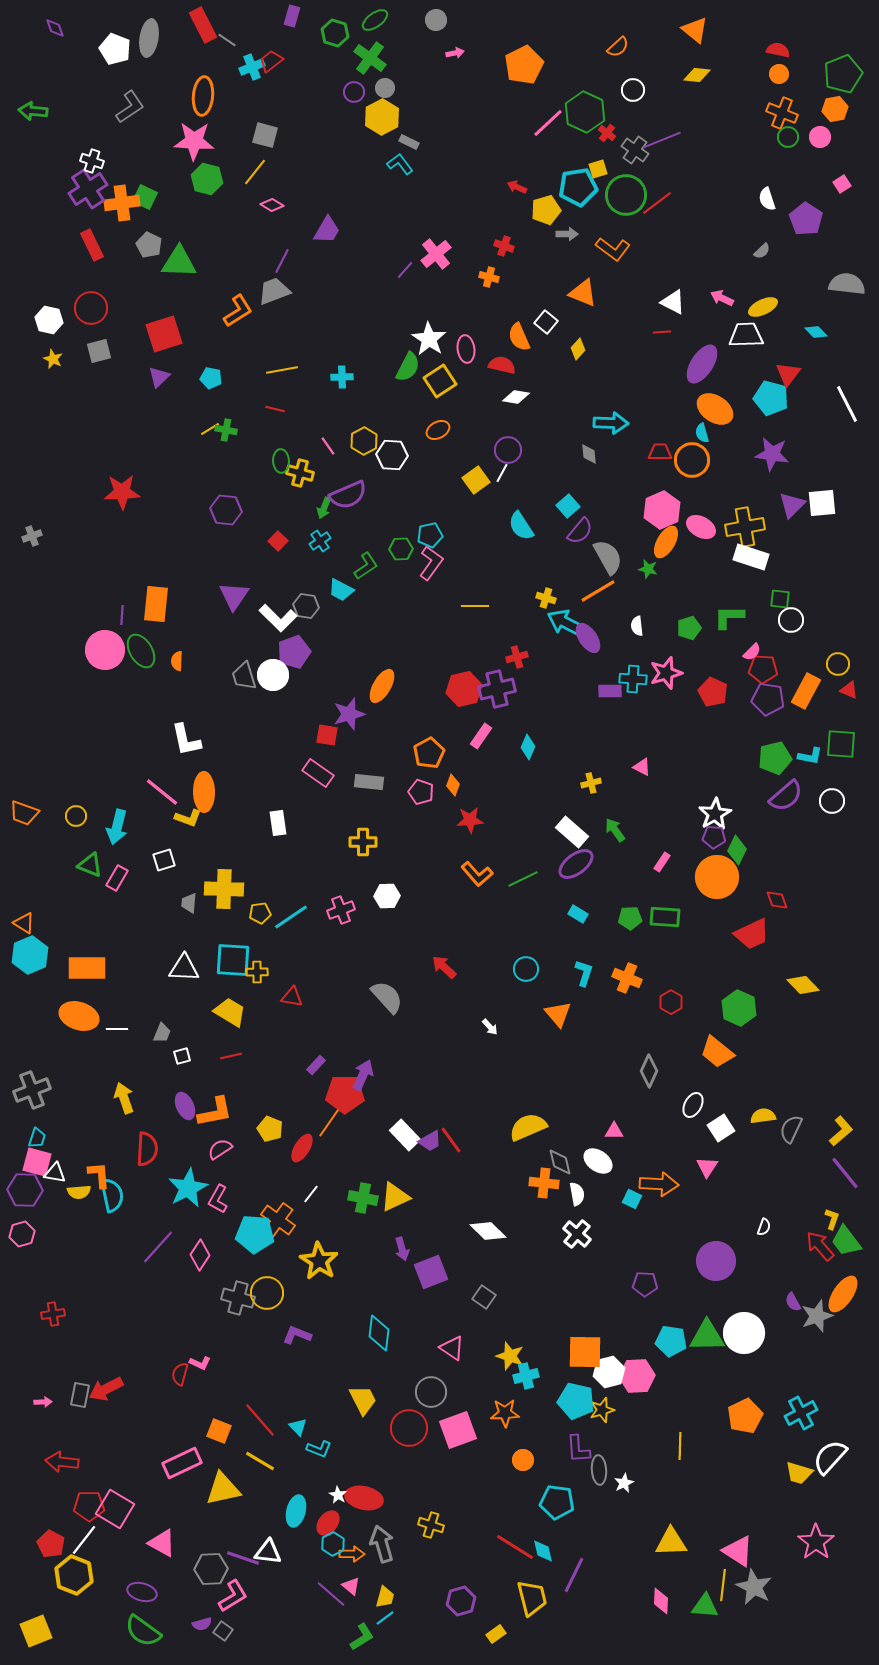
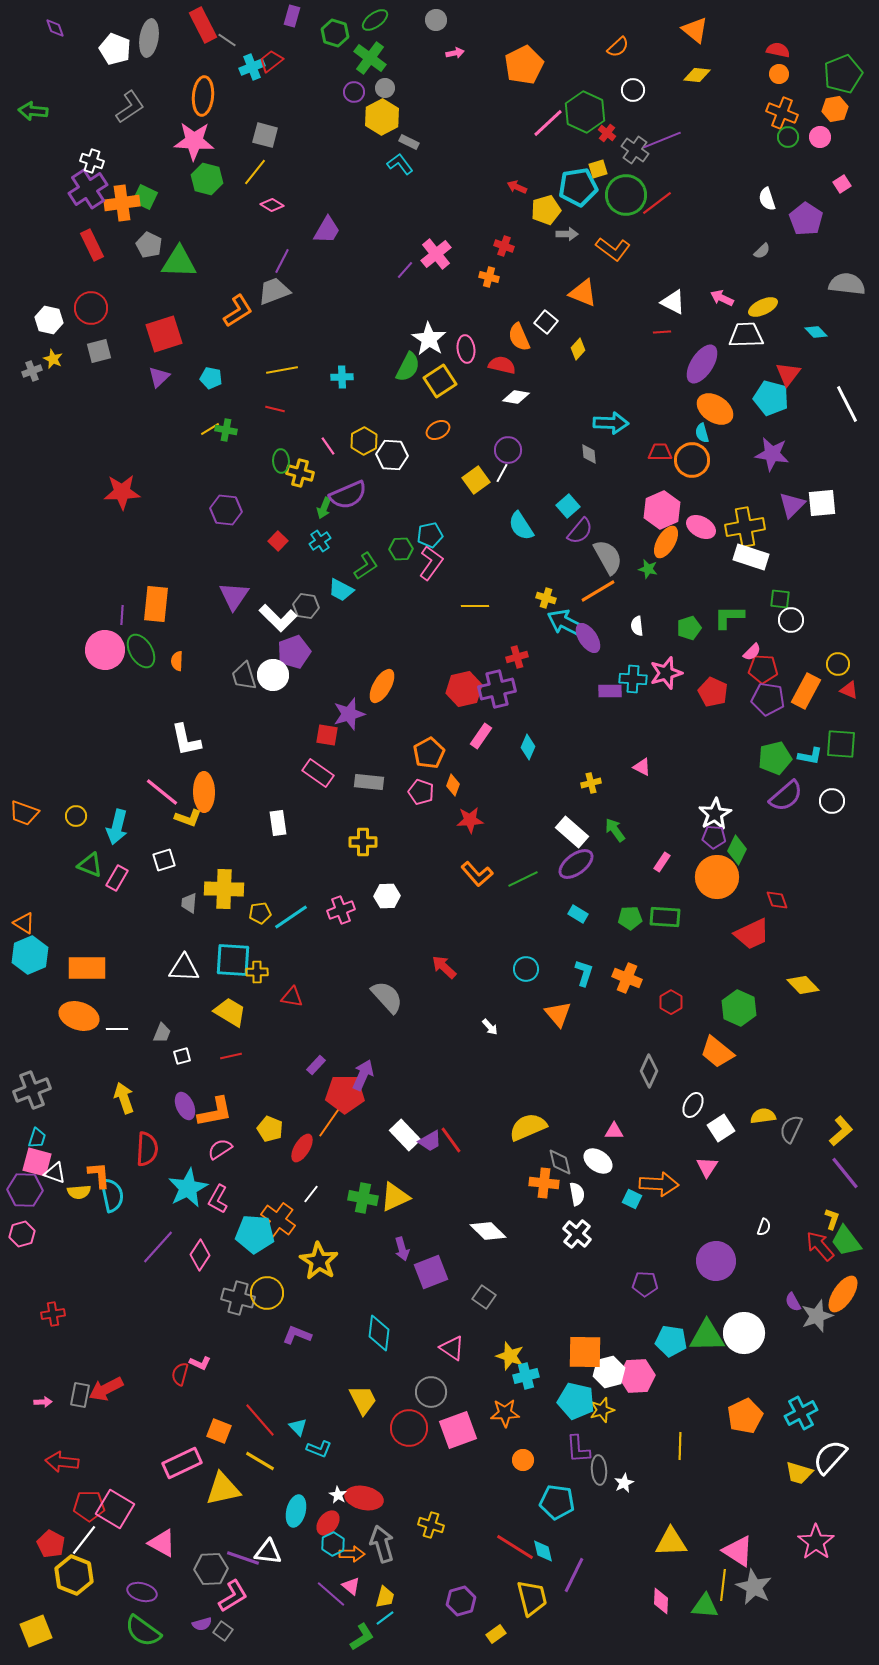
gray cross at (32, 536): moved 165 px up
white triangle at (55, 1173): rotated 10 degrees clockwise
